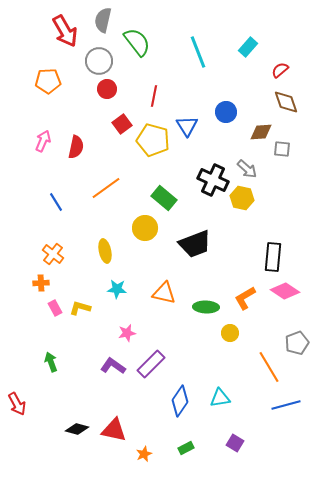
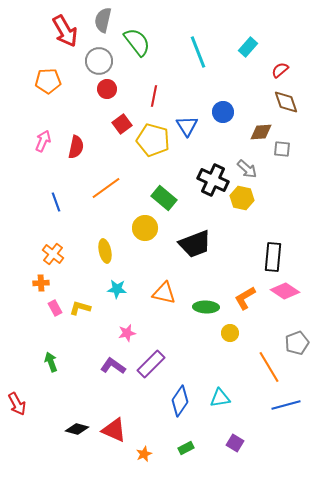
blue circle at (226, 112): moved 3 px left
blue line at (56, 202): rotated 12 degrees clockwise
red triangle at (114, 430): rotated 12 degrees clockwise
